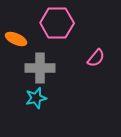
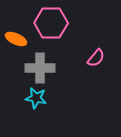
pink hexagon: moved 6 px left
cyan star: rotated 25 degrees clockwise
